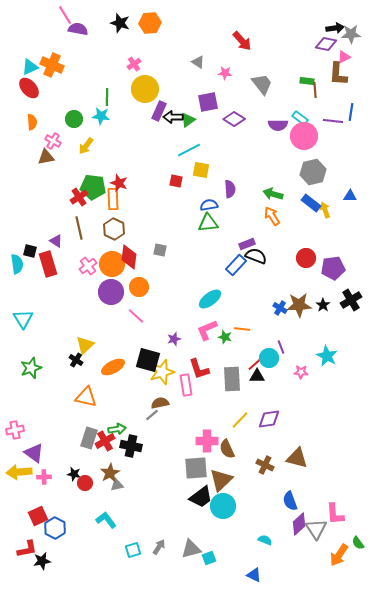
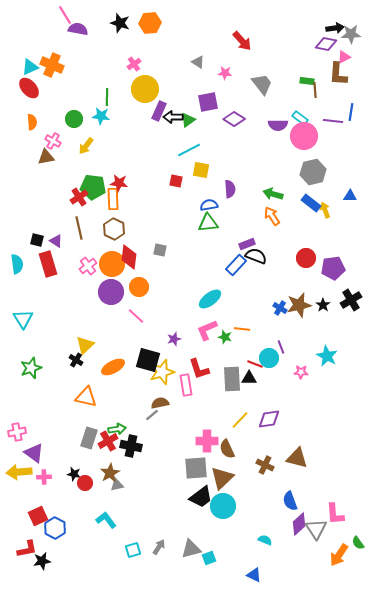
red star at (119, 183): rotated 12 degrees counterclockwise
black square at (30, 251): moved 7 px right, 11 px up
brown star at (299, 305): rotated 10 degrees counterclockwise
red line at (255, 364): rotated 63 degrees clockwise
black triangle at (257, 376): moved 8 px left, 2 px down
pink cross at (15, 430): moved 2 px right, 2 px down
red cross at (105, 441): moved 3 px right
brown triangle at (221, 480): moved 1 px right, 2 px up
